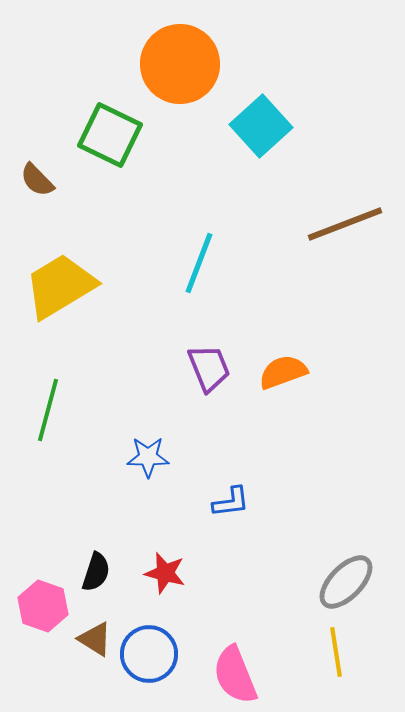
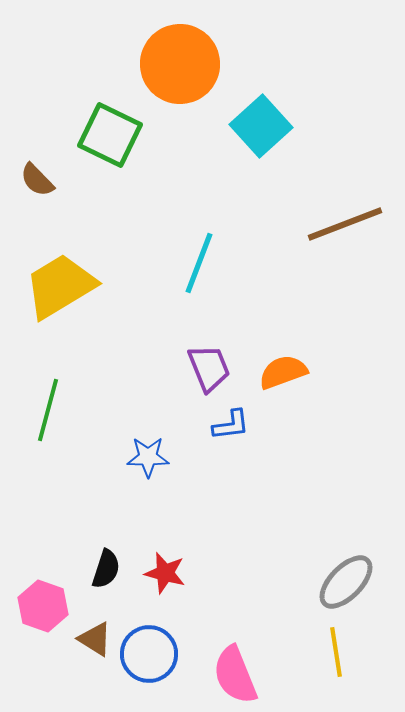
blue L-shape: moved 77 px up
black semicircle: moved 10 px right, 3 px up
